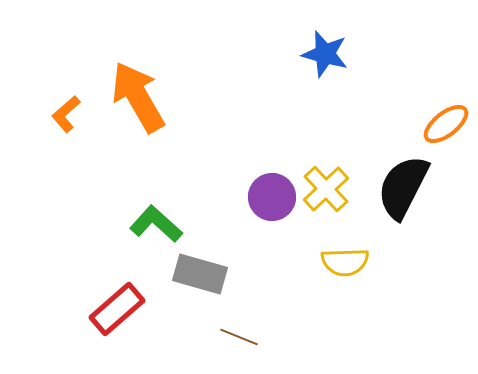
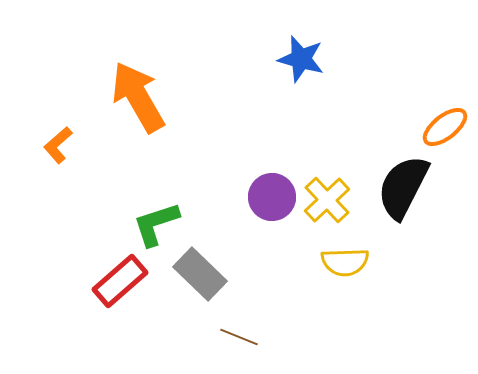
blue star: moved 24 px left, 5 px down
orange L-shape: moved 8 px left, 31 px down
orange ellipse: moved 1 px left, 3 px down
yellow cross: moved 1 px right, 11 px down
green L-shape: rotated 60 degrees counterclockwise
gray rectangle: rotated 28 degrees clockwise
red rectangle: moved 3 px right, 28 px up
